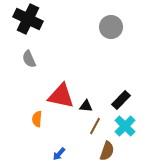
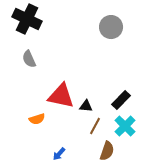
black cross: moved 1 px left
orange semicircle: rotated 112 degrees counterclockwise
